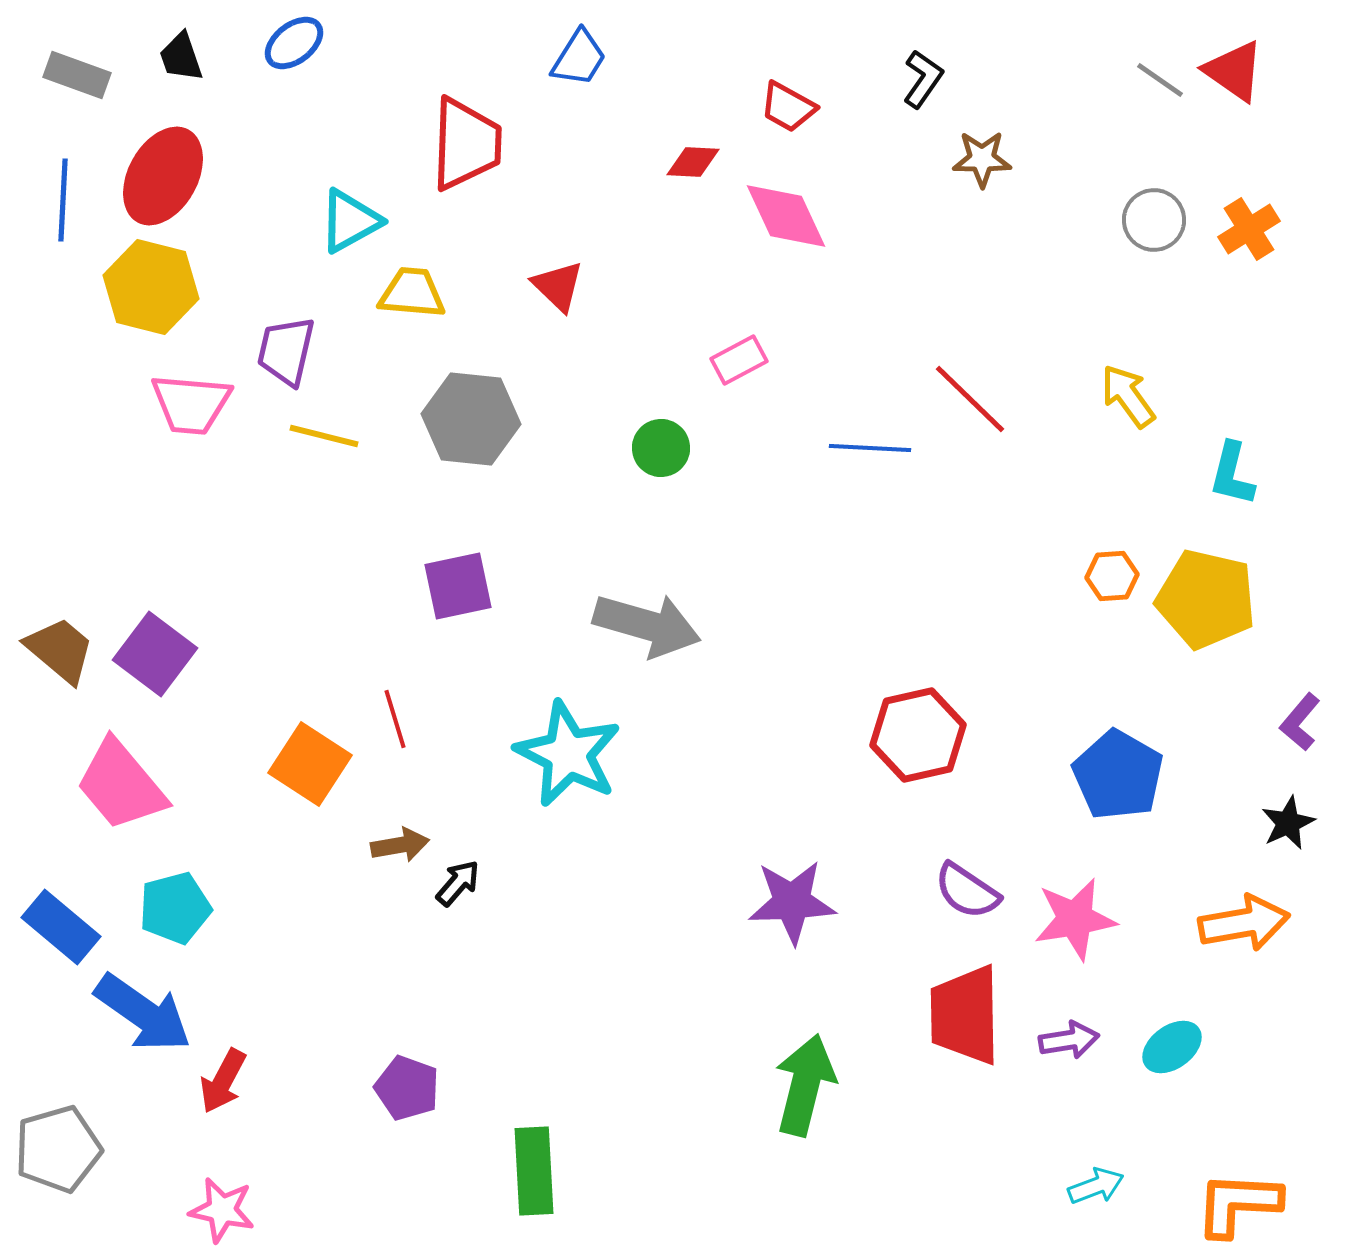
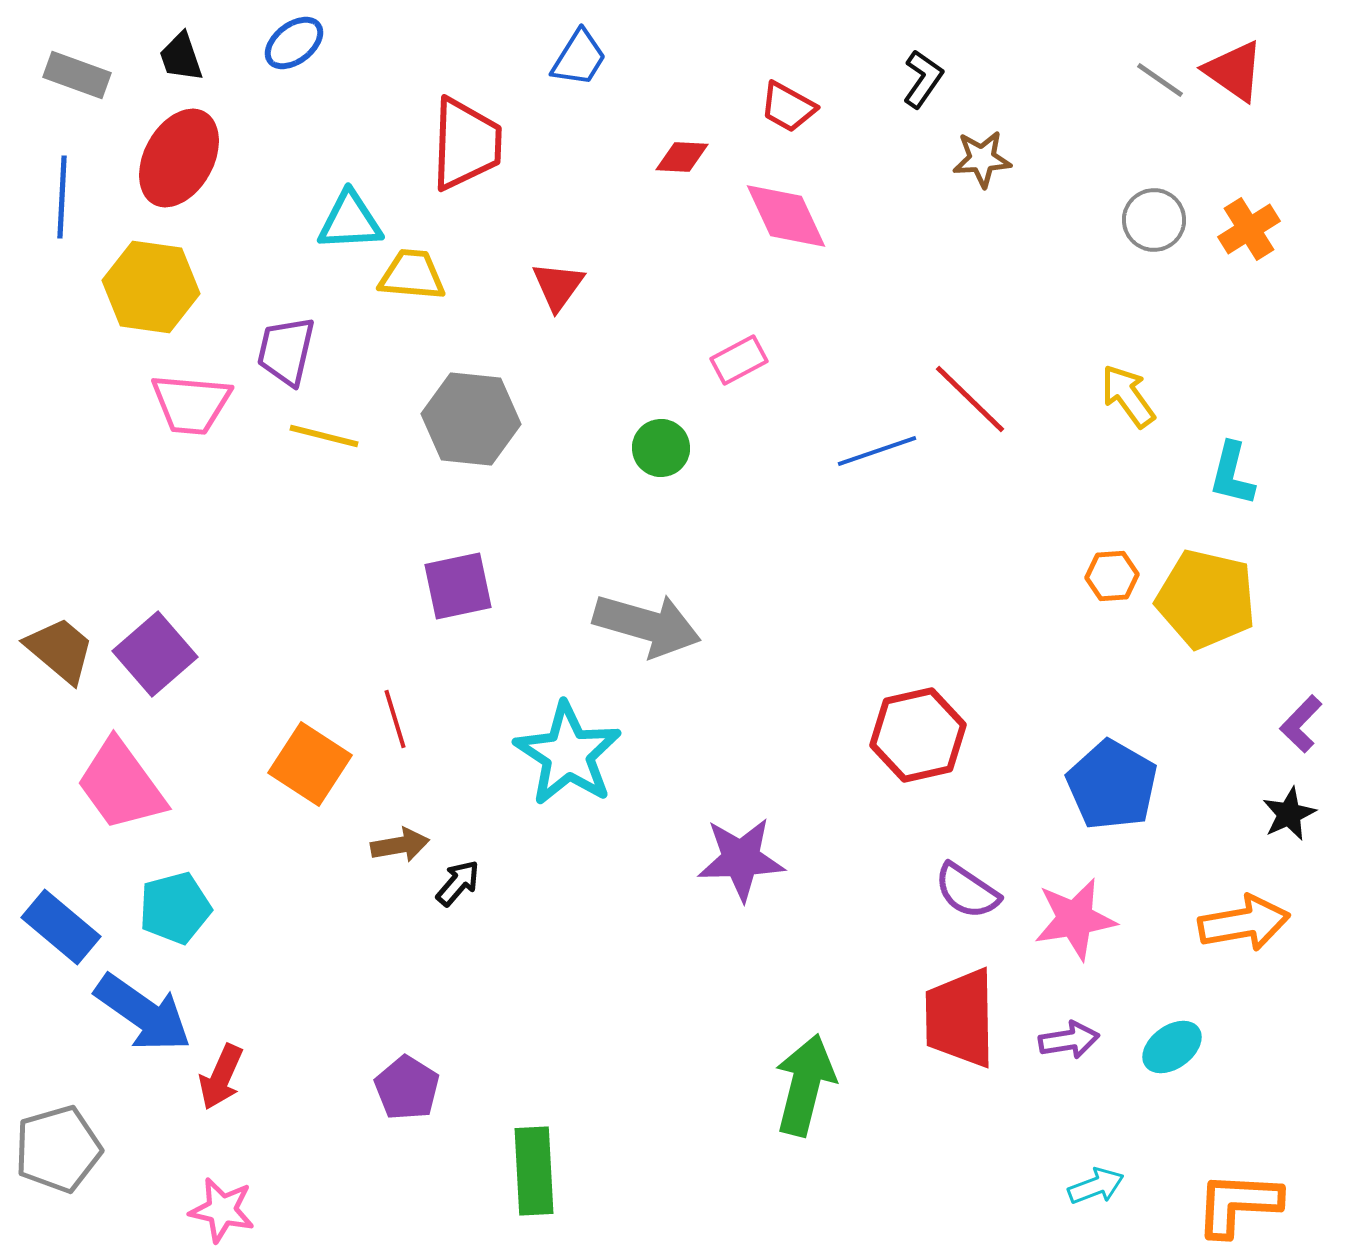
brown star at (982, 159): rotated 4 degrees counterclockwise
red diamond at (693, 162): moved 11 px left, 5 px up
red ellipse at (163, 176): moved 16 px right, 18 px up
blue line at (63, 200): moved 1 px left, 3 px up
cyan triangle at (350, 221): rotated 26 degrees clockwise
red triangle at (558, 286): rotated 22 degrees clockwise
yellow hexagon at (151, 287): rotated 6 degrees counterclockwise
yellow trapezoid at (412, 293): moved 18 px up
blue line at (870, 448): moved 7 px right, 3 px down; rotated 22 degrees counterclockwise
purple square at (155, 654): rotated 12 degrees clockwise
purple L-shape at (1300, 722): moved 1 px right, 2 px down; rotated 4 degrees clockwise
cyan star at (568, 754): rotated 6 degrees clockwise
blue pentagon at (1118, 775): moved 6 px left, 10 px down
pink trapezoid at (121, 785): rotated 4 degrees clockwise
black star at (1288, 823): moved 1 px right, 9 px up
purple star at (792, 902): moved 51 px left, 43 px up
red trapezoid at (965, 1015): moved 5 px left, 3 px down
red arrow at (223, 1081): moved 2 px left, 4 px up; rotated 4 degrees counterclockwise
purple pentagon at (407, 1088): rotated 12 degrees clockwise
